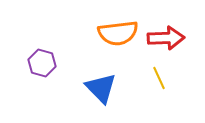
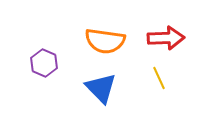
orange semicircle: moved 13 px left, 8 px down; rotated 15 degrees clockwise
purple hexagon: moved 2 px right; rotated 8 degrees clockwise
